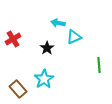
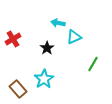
green line: moved 6 px left, 1 px up; rotated 35 degrees clockwise
